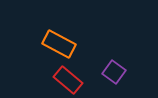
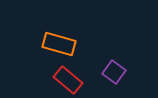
orange rectangle: rotated 12 degrees counterclockwise
